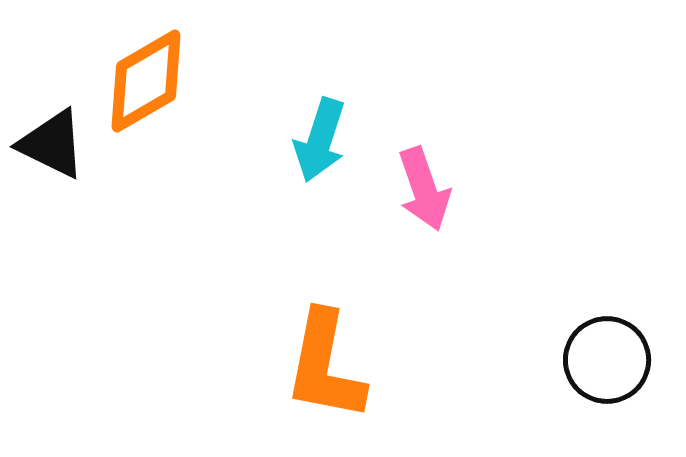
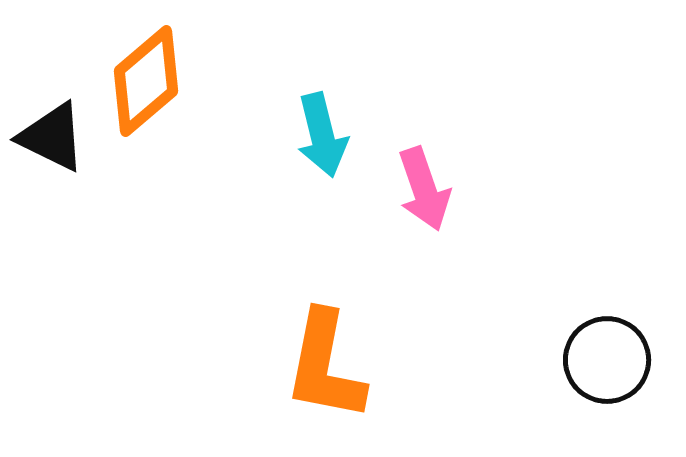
orange diamond: rotated 10 degrees counterclockwise
cyan arrow: moved 2 px right, 5 px up; rotated 32 degrees counterclockwise
black triangle: moved 7 px up
